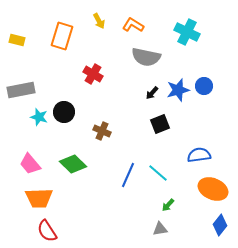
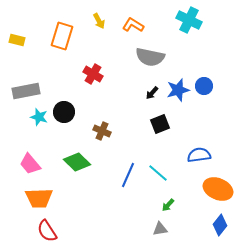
cyan cross: moved 2 px right, 12 px up
gray semicircle: moved 4 px right
gray rectangle: moved 5 px right, 1 px down
green diamond: moved 4 px right, 2 px up
orange ellipse: moved 5 px right
